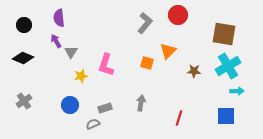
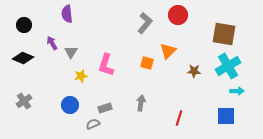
purple semicircle: moved 8 px right, 4 px up
purple arrow: moved 4 px left, 2 px down
